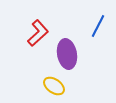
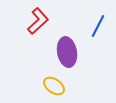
red L-shape: moved 12 px up
purple ellipse: moved 2 px up
